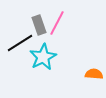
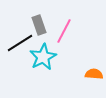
pink line: moved 7 px right, 8 px down
